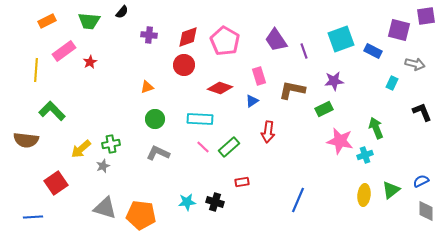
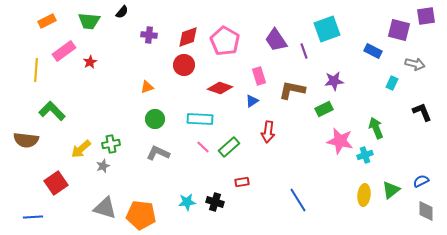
cyan square at (341, 39): moved 14 px left, 10 px up
blue line at (298, 200): rotated 55 degrees counterclockwise
